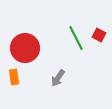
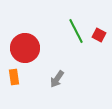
green line: moved 7 px up
gray arrow: moved 1 px left, 1 px down
